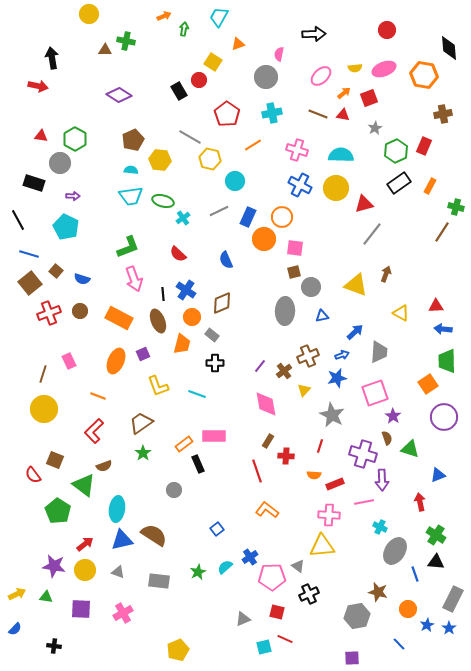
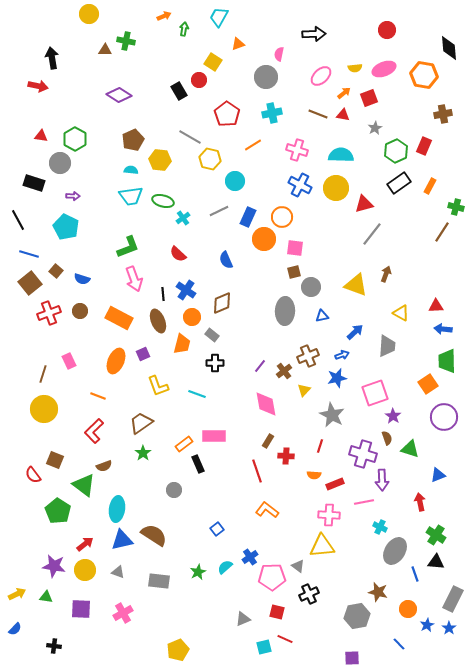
gray trapezoid at (379, 352): moved 8 px right, 6 px up
